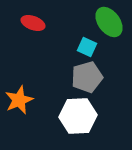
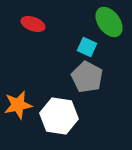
red ellipse: moved 1 px down
gray pentagon: rotated 28 degrees counterclockwise
orange star: moved 1 px left, 5 px down; rotated 12 degrees clockwise
white hexagon: moved 19 px left; rotated 12 degrees clockwise
